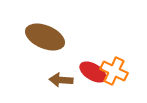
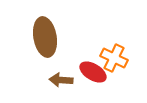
brown ellipse: rotated 57 degrees clockwise
orange cross: moved 13 px up
